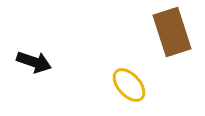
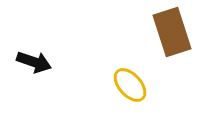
yellow ellipse: moved 1 px right
